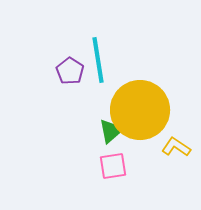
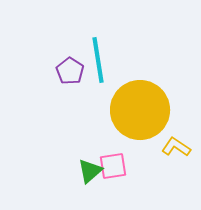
green triangle: moved 21 px left, 40 px down
